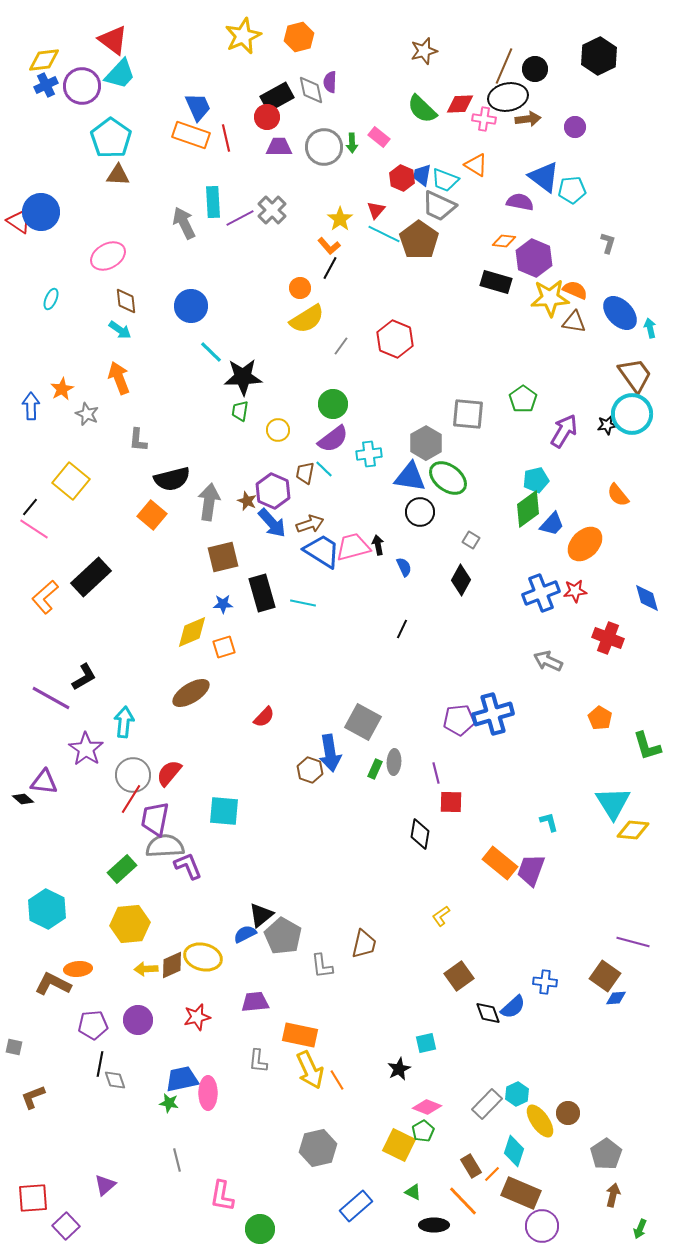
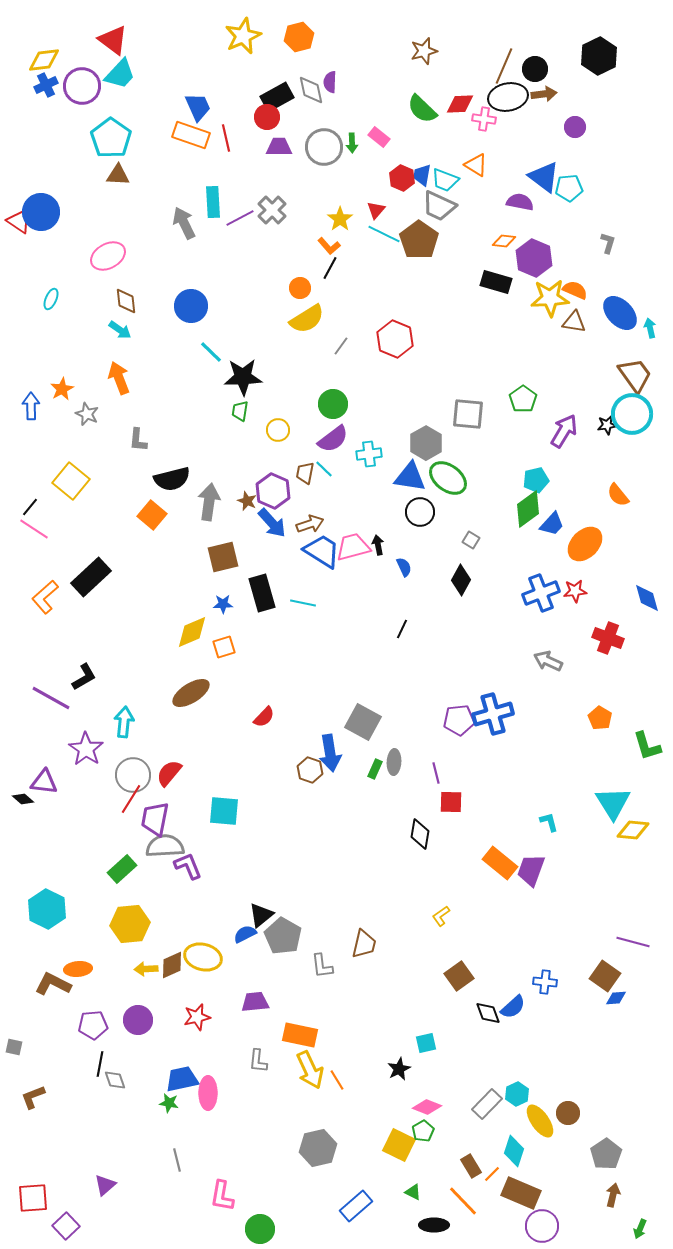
brown arrow at (528, 119): moved 16 px right, 25 px up
cyan pentagon at (572, 190): moved 3 px left, 2 px up
